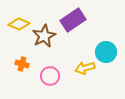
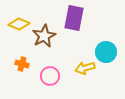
purple rectangle: moved 1 px right, 2 px up; rotated 45 degrees counterclockwise
